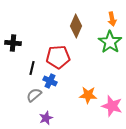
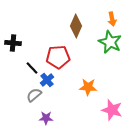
green star: rotated 10 degrees counterclockwise
black line: rotated 56 degrees counterclockwise
blue cross: moved 3 px left, 1 px up; rotated 24 degrees clockwise
orange star: moved 8 px up
pink star: moved 4 px down
purple star: rotated 24 degrees clockwise
